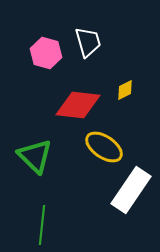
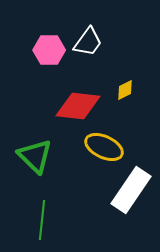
white trapezoid: rotated 52 degrees clockwise
pink hexagon: moved 3 px right, 3 px up; rotated 16 degrees counterclockwise
red diamond: moved 1 px down
yellow ellipse: rotated 9 degrees counterclockwise
green line: moved 5 px up
